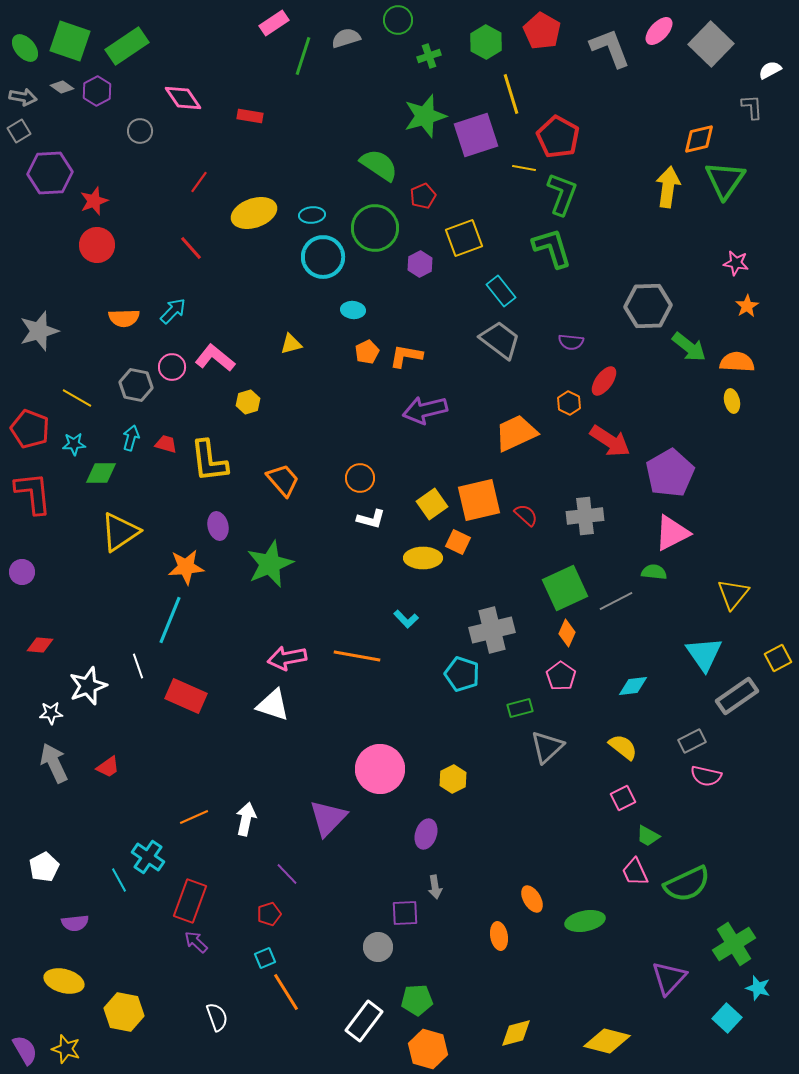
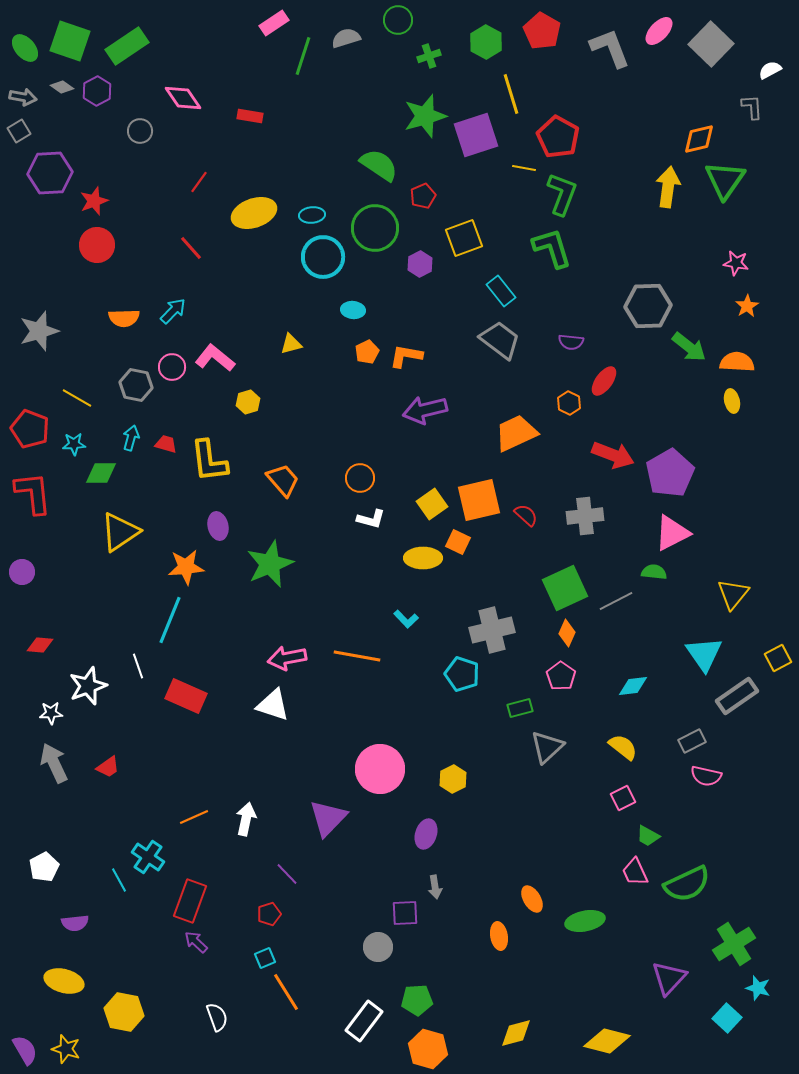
red arrow at (610, 441): moved 3 px right, 14 px down; rotated 12 degrees counterclockwise
